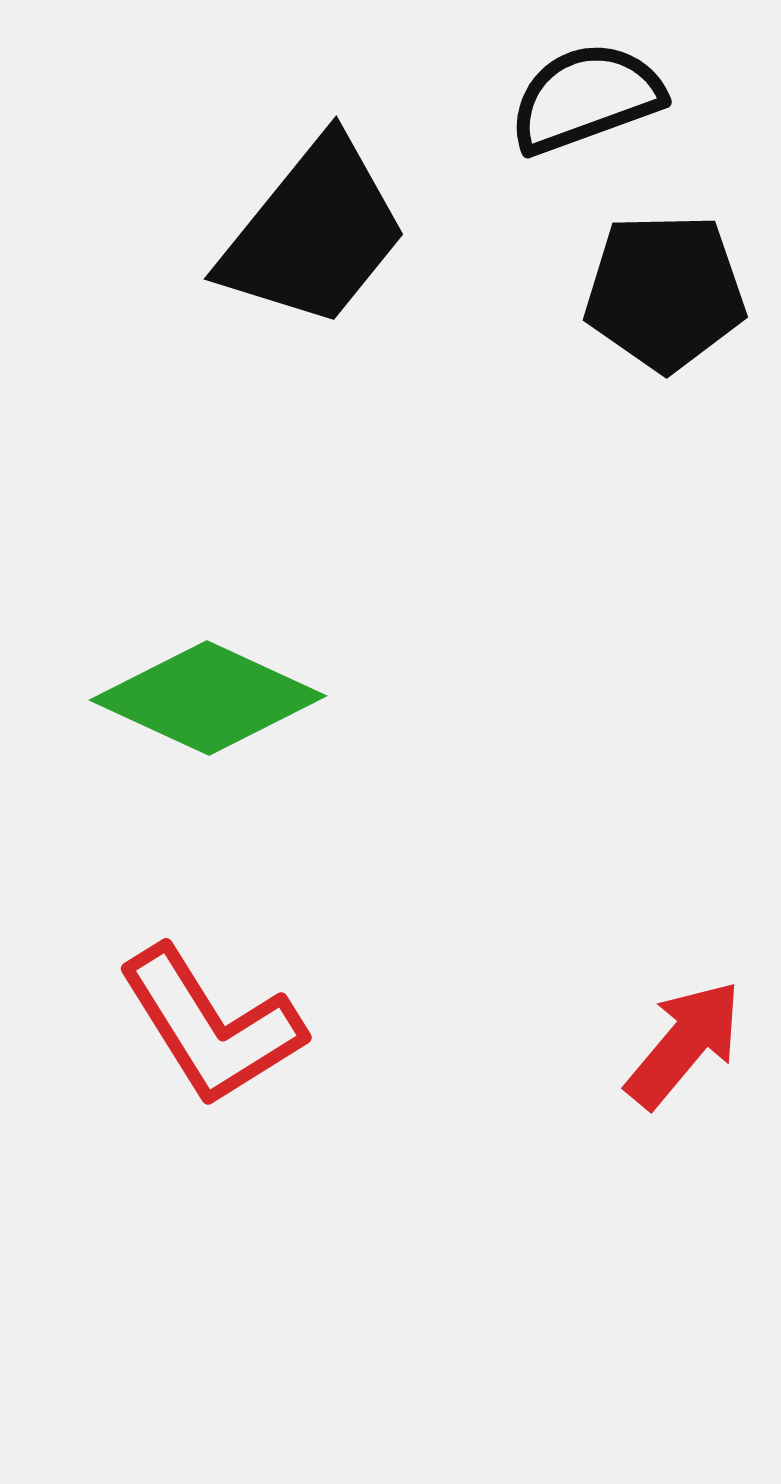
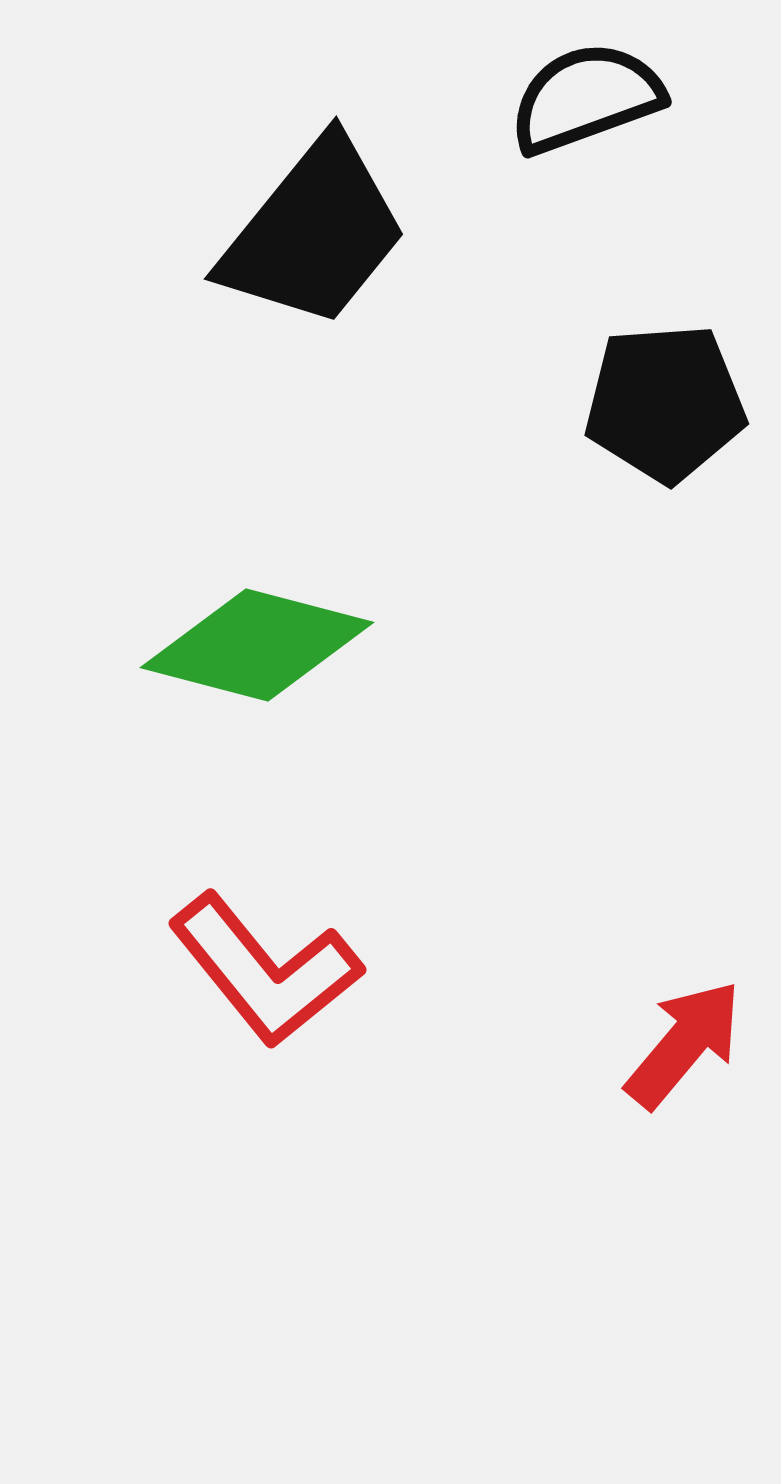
black pentagon: moved 111 px down; rotated 3 degrees counterclockwise
green diamond: moved 49 px right, 53 px up; rotated 10 degrees counterclockwise
red L-shape: moved 54 px right, 56 px up; rotated 7 degrees counterclockwise
